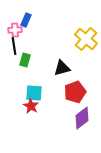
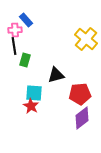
blue rectangle: rotated 64 degrees counterclockwise
black triangle: moved 6 px left, 7 px down
red pentagon: moved 5 px right, 2 px down; rotated 15 degrees clockwise
